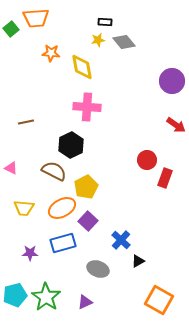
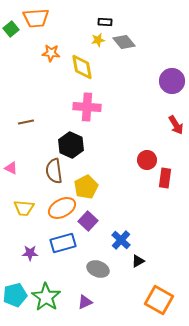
red arrow: rotated 24 degrees clockwise
black hexagon: rotated 10 degrees counterclockwise
brown semicircle: rotated 125 degrees counterclockwise
red rectangle: rotated 12 degrees counterclockwise
